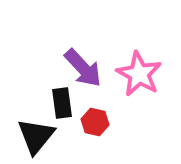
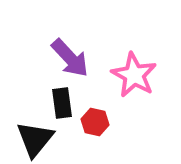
purple arrow: moved 13 px left, 10 px up
pink star: moved 5 px left, 1 px down
black triangle: moved 1 px left, 3 px down
